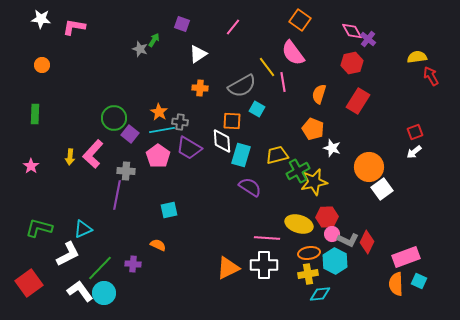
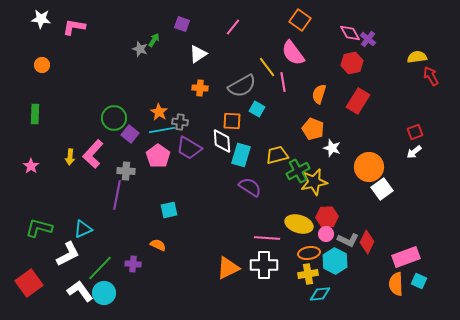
pink diamond at (352, 31): moved 2 px left, 2 px down
pink circle at (332, 234): moved 6 px left
